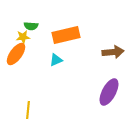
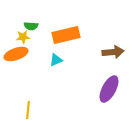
orange ellipse: rotated 35 degrees clockwise
purple ellipse: moved 3 px up
